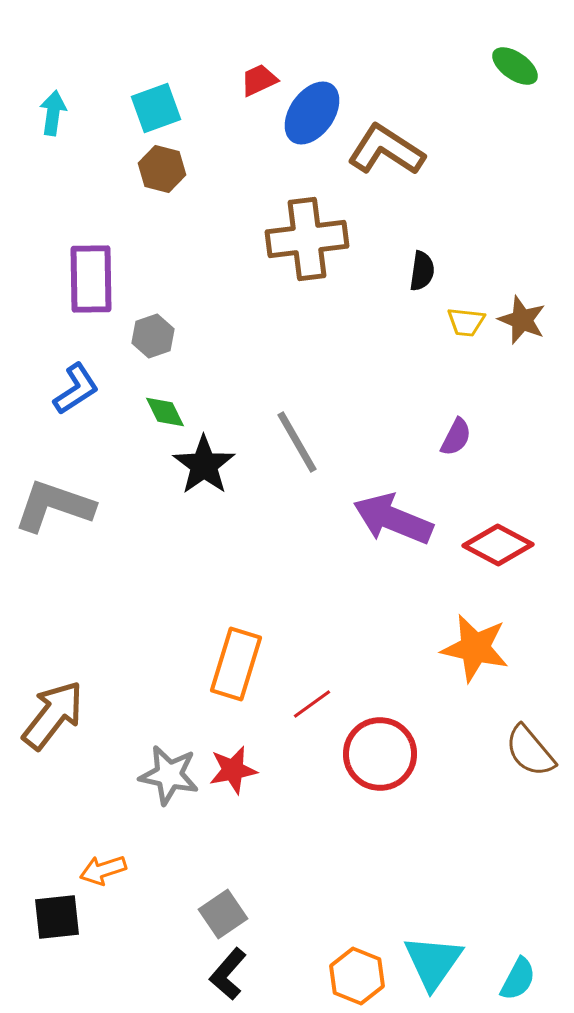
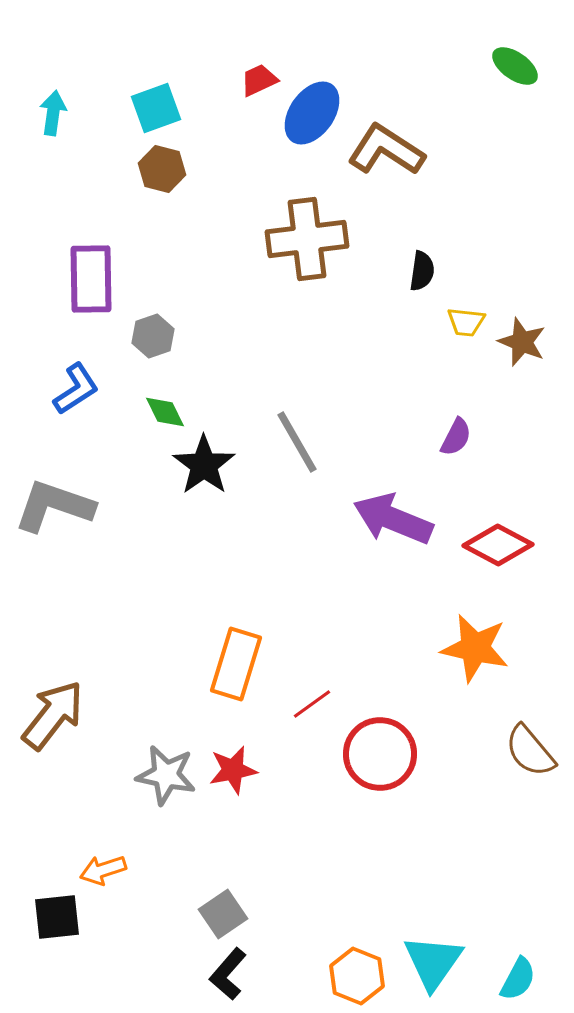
brown star: moved 22 px down
gray star: moved 3 px left
